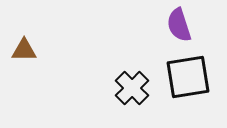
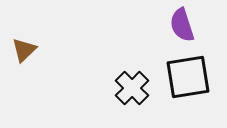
purple semicircle: moved 3 px right
brown triangle: rotated 44 degrees counterclockwise
